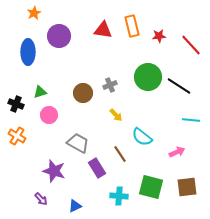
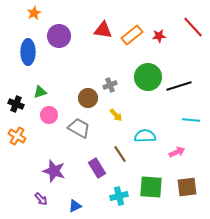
orange rectangle: moved 9 px down; rotated 65 degrees clockwise
red line: moved 2 px right, 18 px up
black line: rotated 50 degrees counterclockwise
brown circle: moved 5 px right, 5 px down
cyan semicircle: moved 3 px right, 1 px up; rotated 140 degrees clockwise
gray trapezoid: moved 1 px right, 15 px up
green square: rotated 10 degrees counterclockwise
cyan cross: rotated 18 degrees counterclockwise
